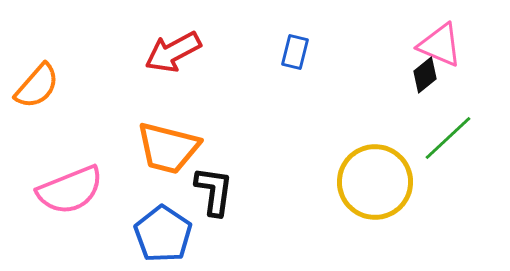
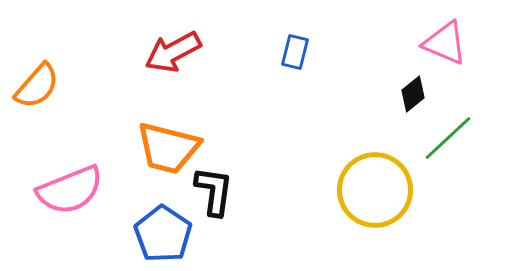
pink triangle: moved 5 px right, 2 px up
black diamond: moved 12 px left, 19 px down
yellow circle: moved 8 px down
